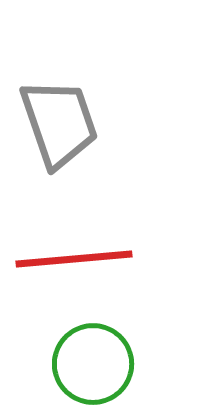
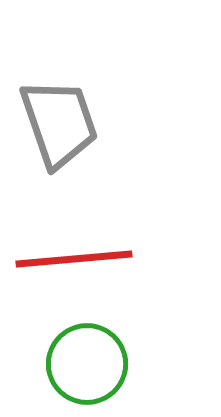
green circle: moved 6 px left
